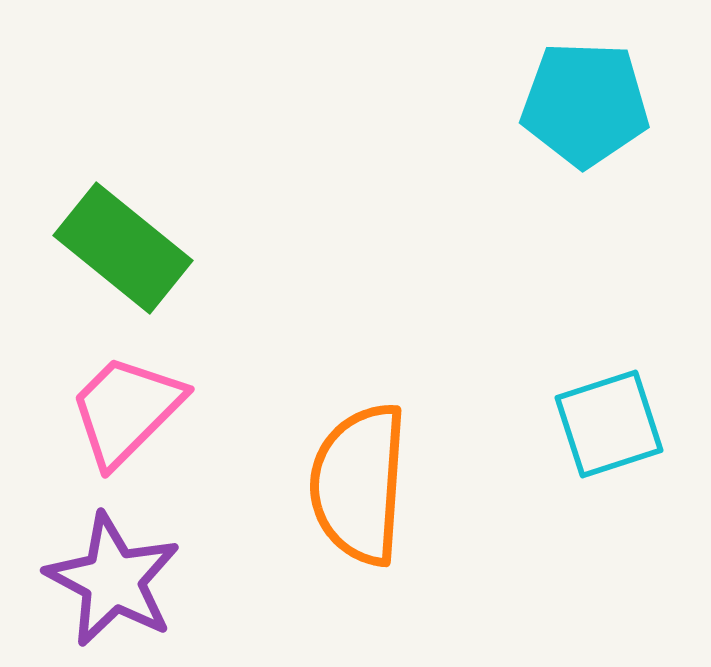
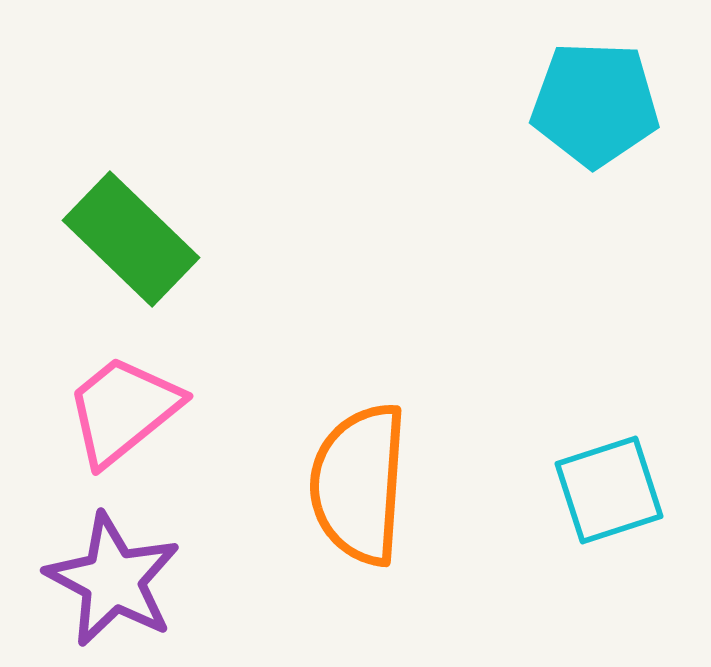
cyan pentagon: moved 10 px right
green rectangle: moved 8 px right, 9 px up; rotated 5 degrees clockwise
pink trapezoid: moved 3 px left; rotated 6 degrees clockwise
cyan square: moved 66 px down
